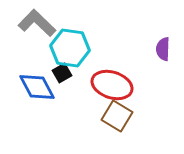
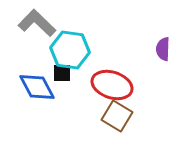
cyan hexagon: moved 2 px down
black square: rotated 30 degrees clockwise
